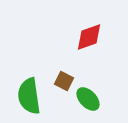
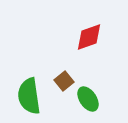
brown square: rotated 24 degrees clockwise
green ellipse: rotated 10 degrees clockwise
